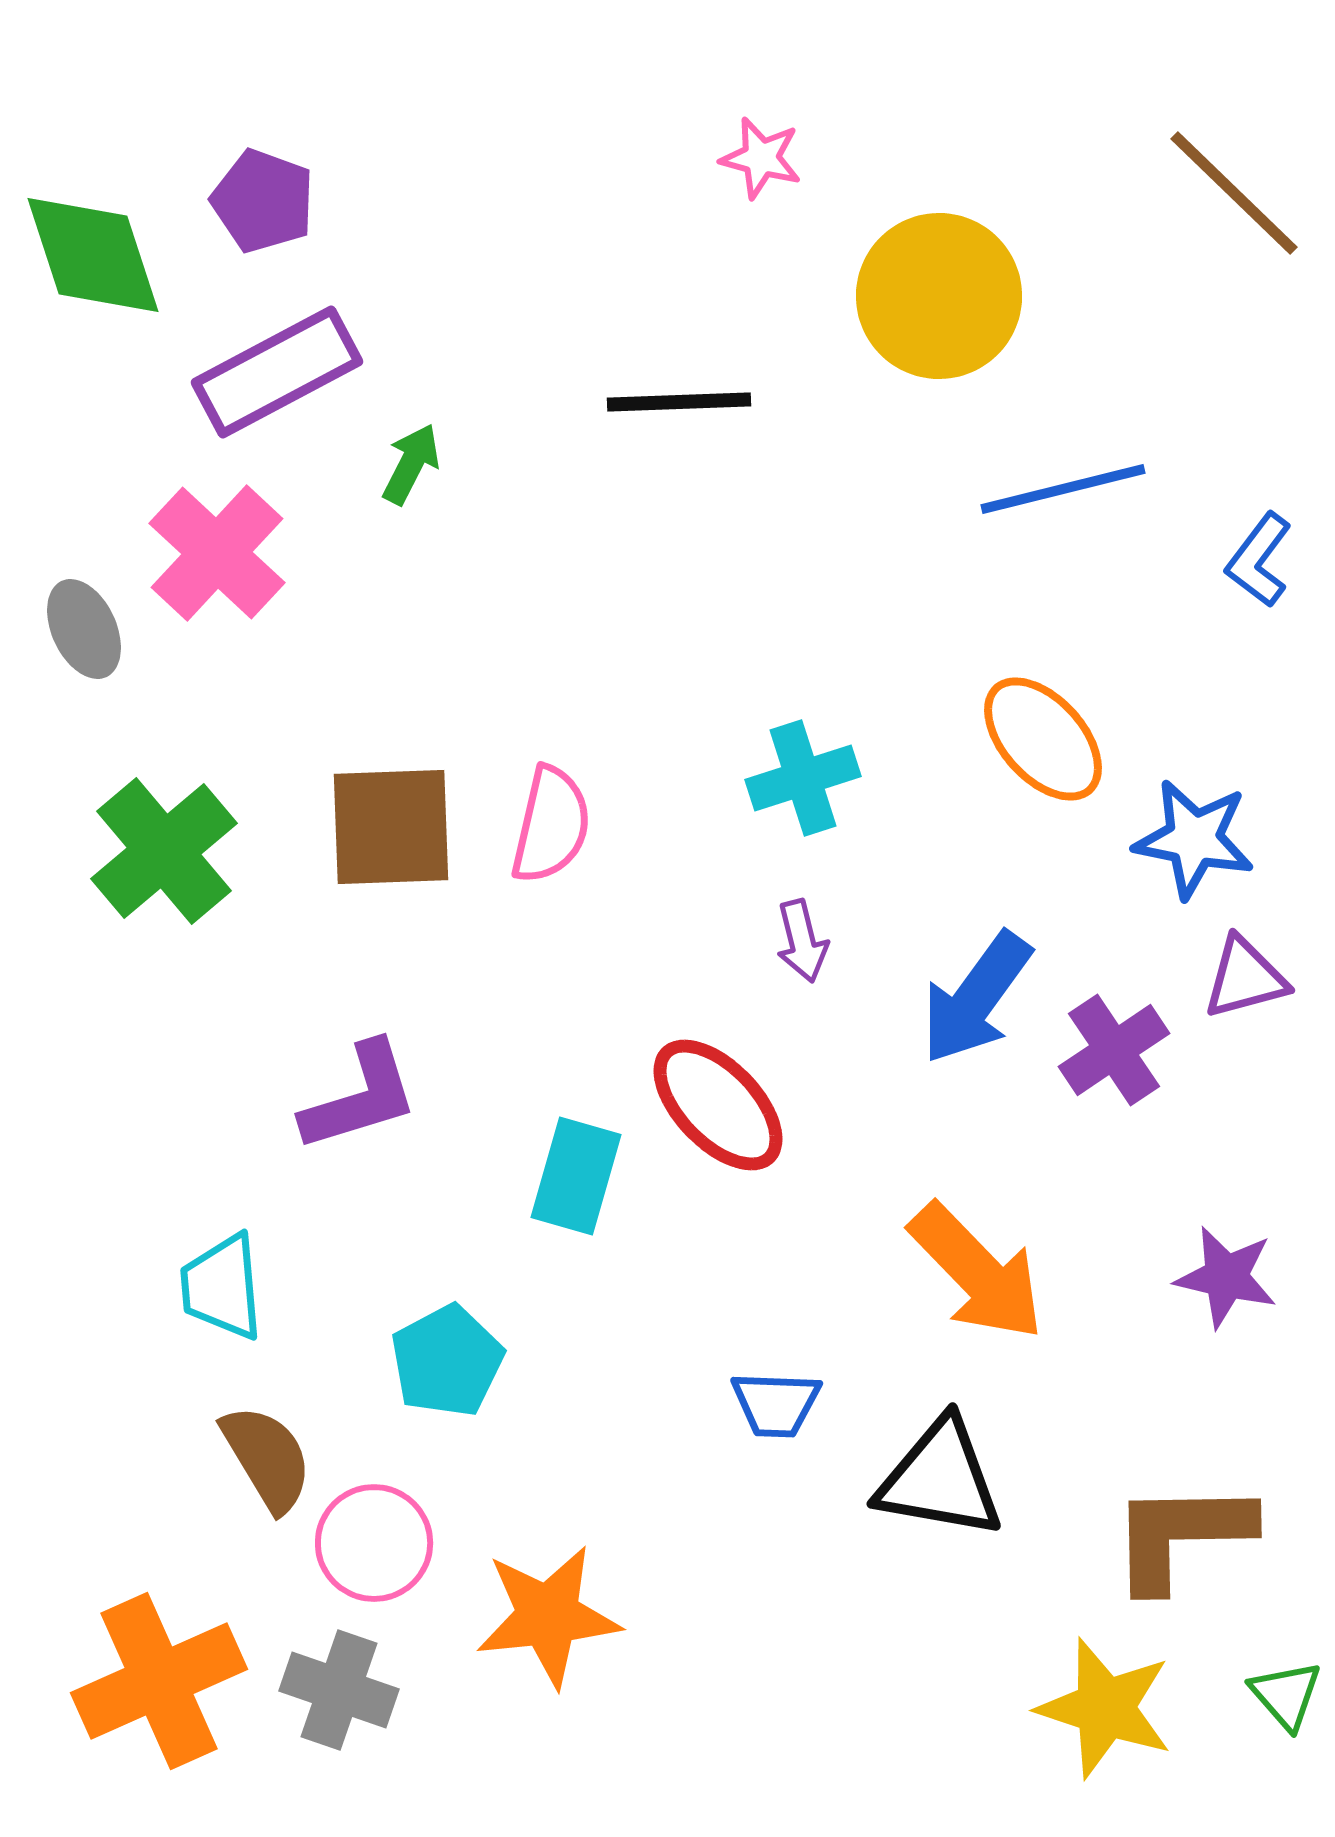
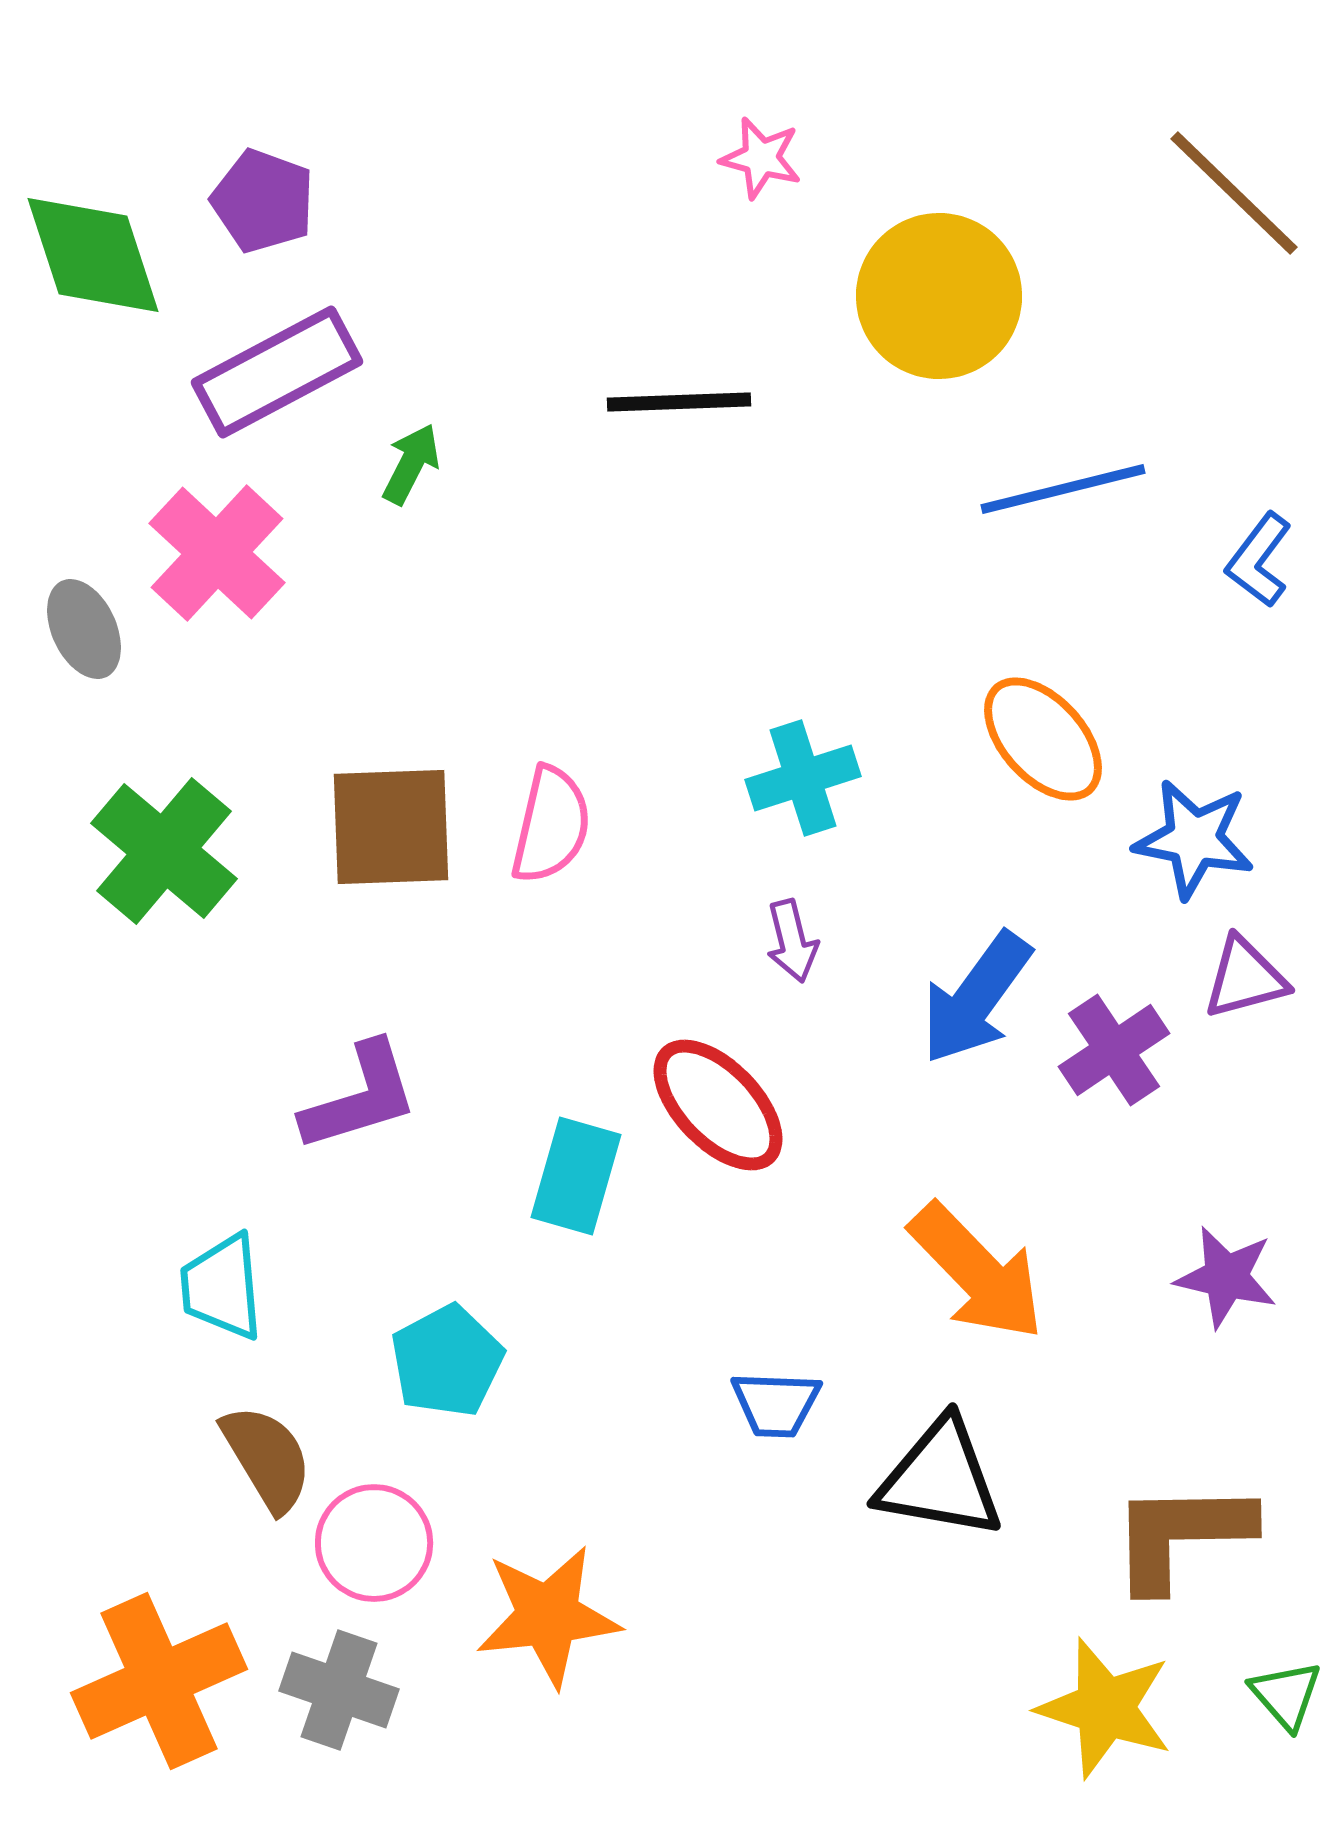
green cross: rotated 10 degrees counterclockwise
purple arrow: moved 10 px left
